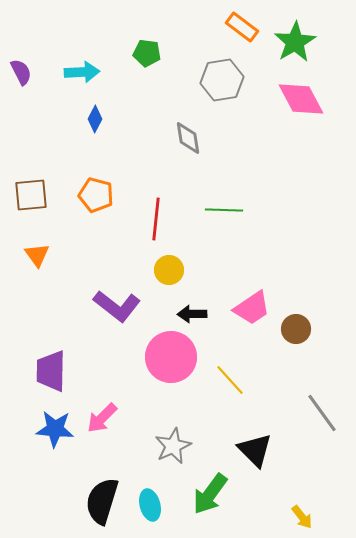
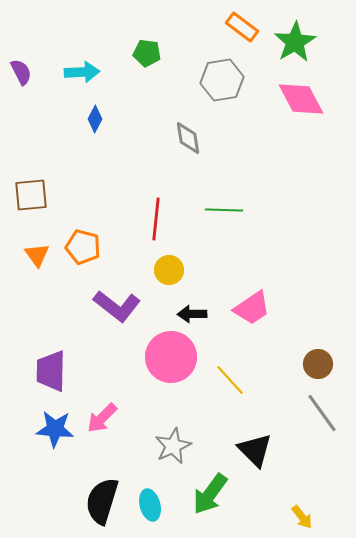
orange pentagon: moved 13 px left, 52 px down
brown circle: moved 22 px right, 35 px down
